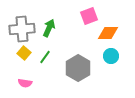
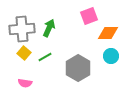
green line: rotated 24 degrees clockwise
